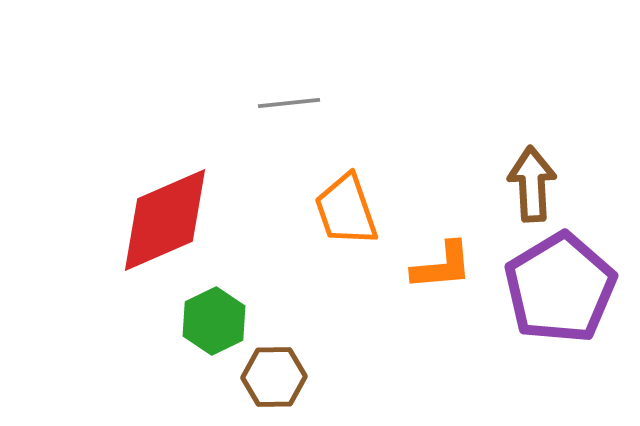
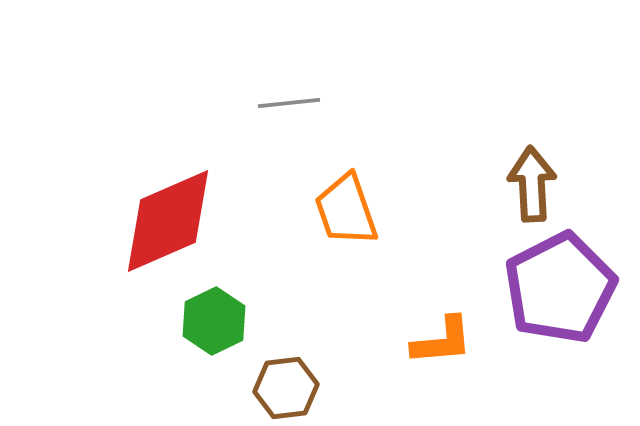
red diamond: moved 3 px right, 1 px down
orange L-shape: moved 75 px down
purple pentagon: rotated 4 degrees clockwise
brown hexagon: moved 12 px right, 11 px down; rotated 6 degrees counterclockwise
